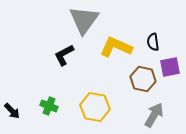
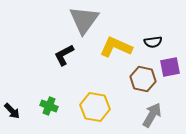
black semicircle: rotated 90 degrees counterclockwise
gray arrow: moved 2 px left
